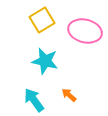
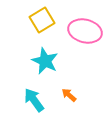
cyan star: rotated 12 degrees clockwise
